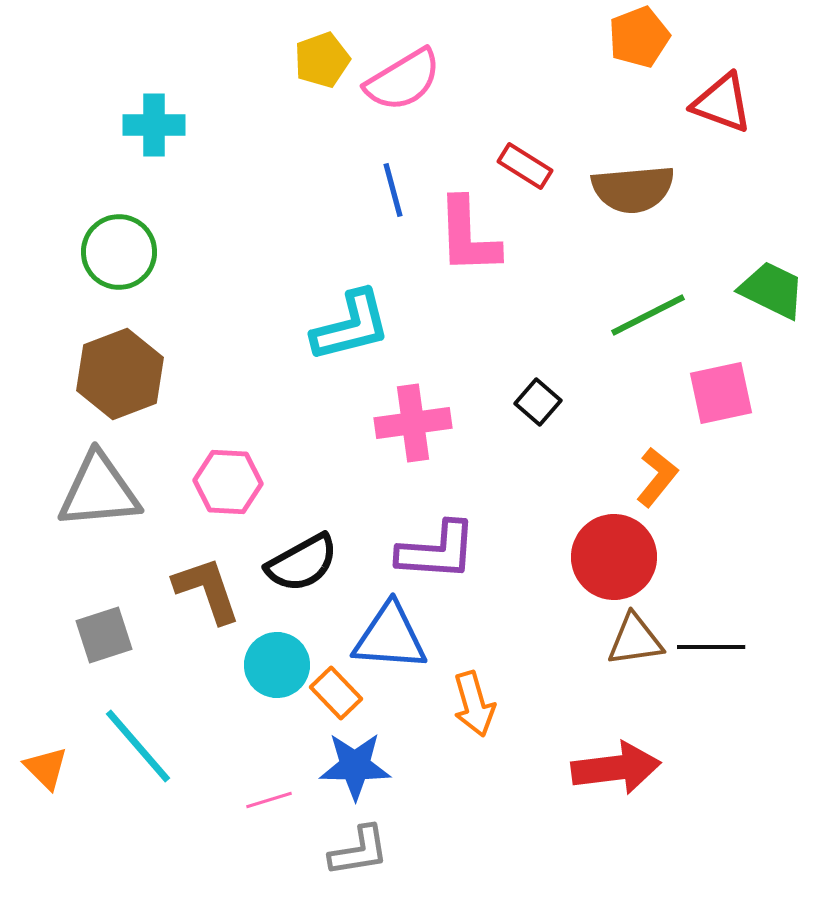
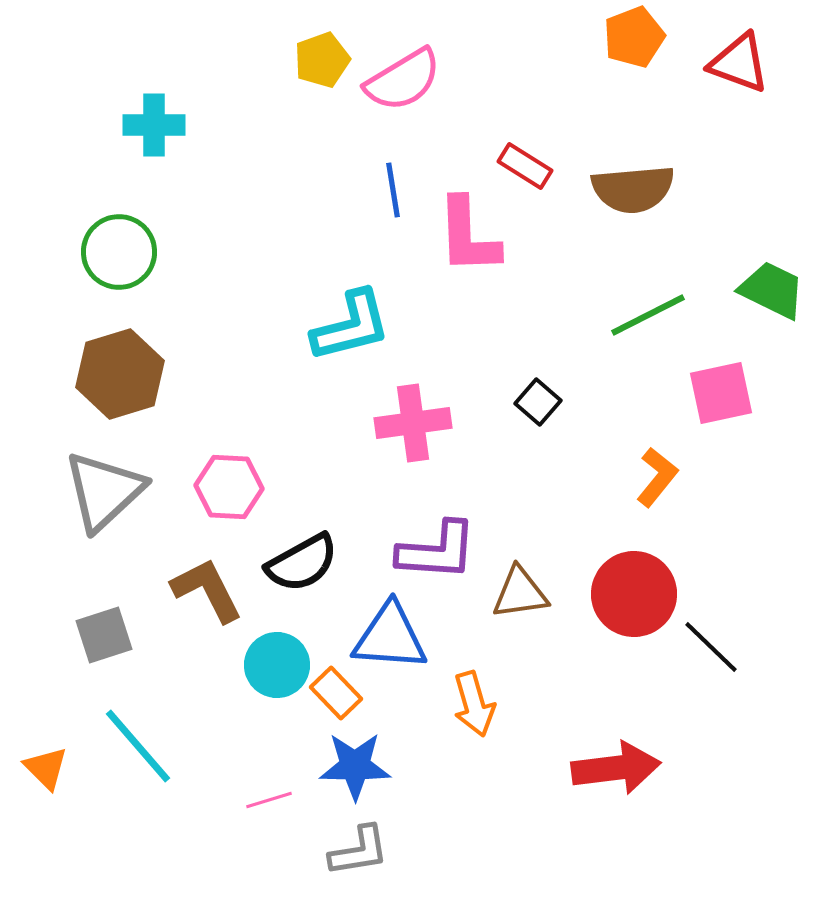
orange pentagon: moved 5 px left
red triangle: moved 17 px right, 40 px up
blue line: rotated 6 degrees clockwise
brown hexagon: rotated 4 degrees clockwise
pink hexagon: moved 1 px right, 5 px down
gray triangle: moved 5 px right; rotated 38 degrees counterclockwise
red circle: moved 20 px right, 37 px down
brown L-shape: rotated 8 degrees counterclockwise
brown triangle: moved 115 px left, 47 px up
black line: rotated 44 degrees clockwise
